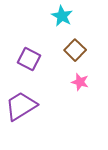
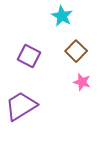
brown square: moved 1 px right, 1 px down
purple square: moved 3 px up
pink star: moved 2 px right
